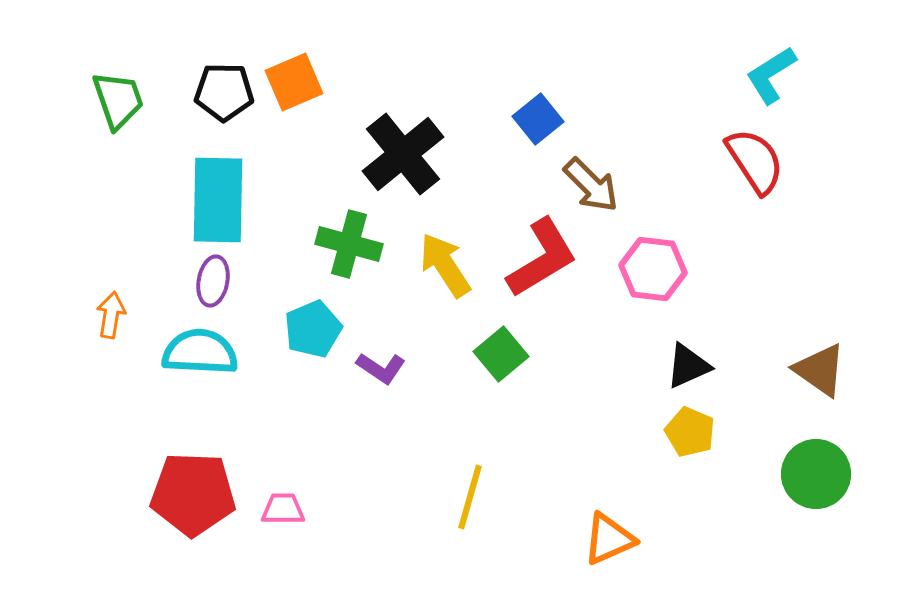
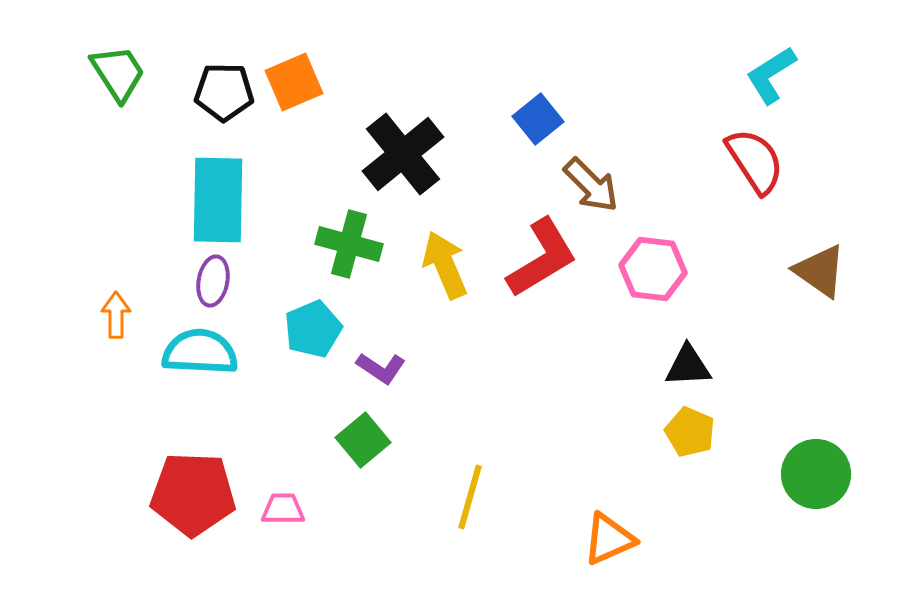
green trapezoid: moved 27 px up; rotated 14 degrees counterclockwise
yellow arrow: rotated 10 degrees clockwise
orange arrow: moved 5 px right; rotated 9 degrees counterclockwise
green square: moved 138 px left, 86 px down
black triangle: rotated 21 degrees clockwise
brown triangle: moved 99 px up
